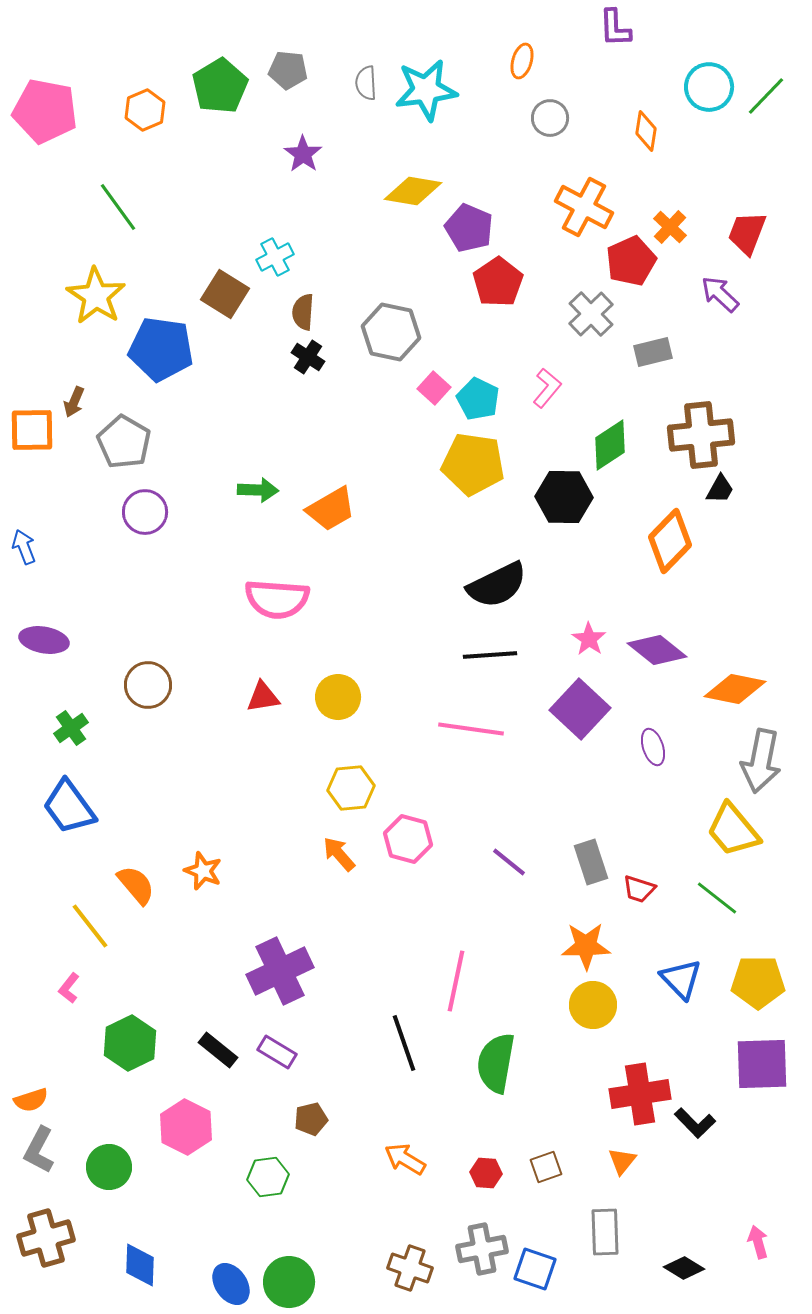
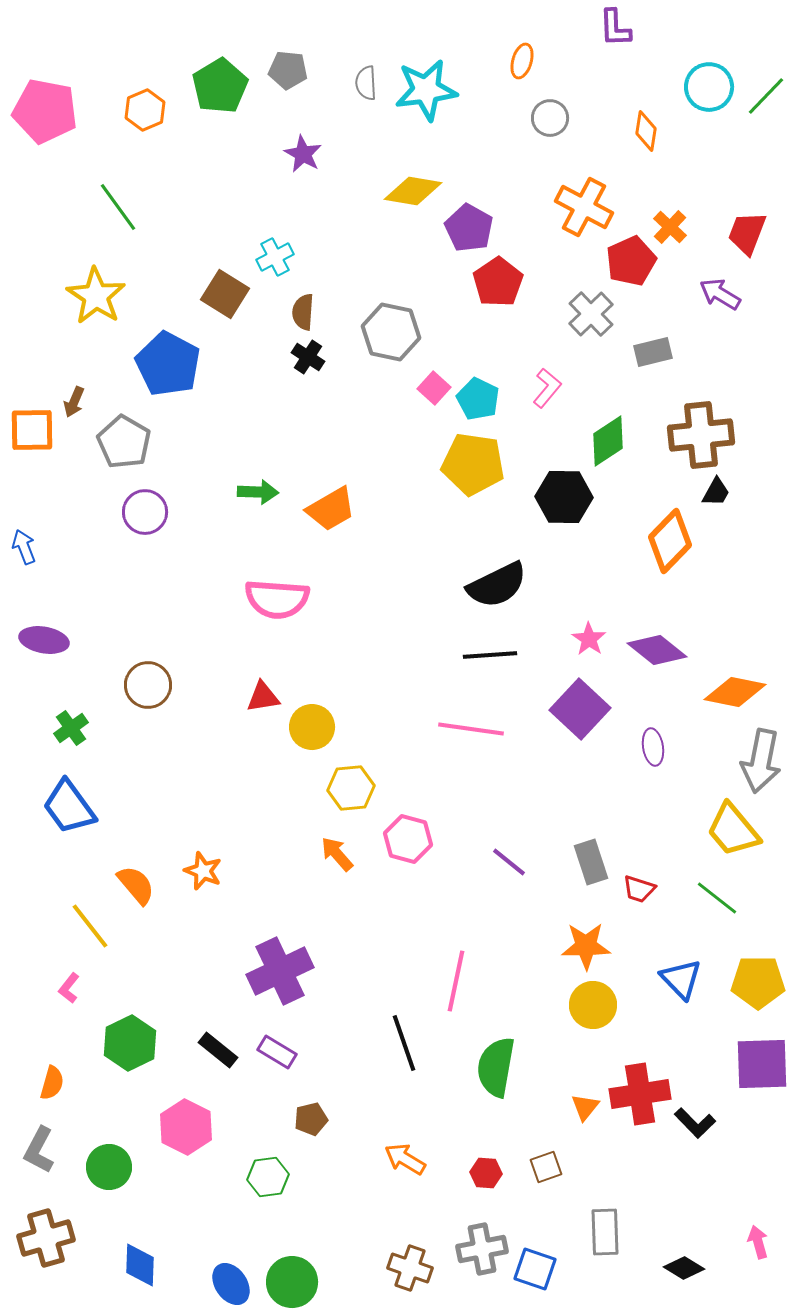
purple star at (303, 154): rotated 6 degrees counterclockwise
purple pentagon at (469, 228): rotated 6 degrees clockwise
purple arrow at (720, 294): rotated 12 degrees counterclockwise
blue pentagon at (161, 349): moved 7 px right, 15 px down; rotated 20 degrees clockwise
green diamond at (610, 445): moved 2 px left, 4 px up
black trapezoid at (720, 489): moved 4 px left, 3 px down
green arrow at (258, 490): moved 2 px down
orange diamond at (735, 689): moved 3 px down
yellow circle at (338, 697): moved 26 px left, 30 px down
purple ellipse at (653, 747): rotated 9 degrees clockwise
orange arrow at (339, 854): moved 2 px left
green semicircle at (496, 1063): moved 4 px down
orange semicircle at (31, 1100): moved 21 px right, 17 px up; rotated 56 degrees counterclockwise
orange triangle at (622, 1161): moved 37 px left, 54 px up
green circle at (289, 1282): moved 3 px right
